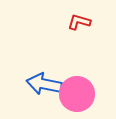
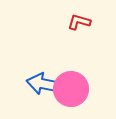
pink circle: moved 6 px left, 5 px up
